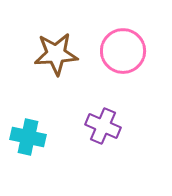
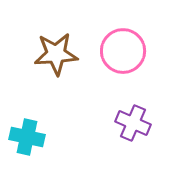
purple cross: moved 30 px right, 3 px up
cyan cross: moved 1 px left
